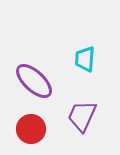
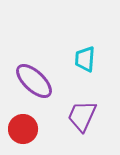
red circle: moved 8 px left
